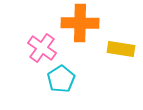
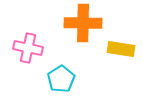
orange cross: moved 3 px right
pink cross: moved 14 px left; rotated 24 degrees counterclockwise
